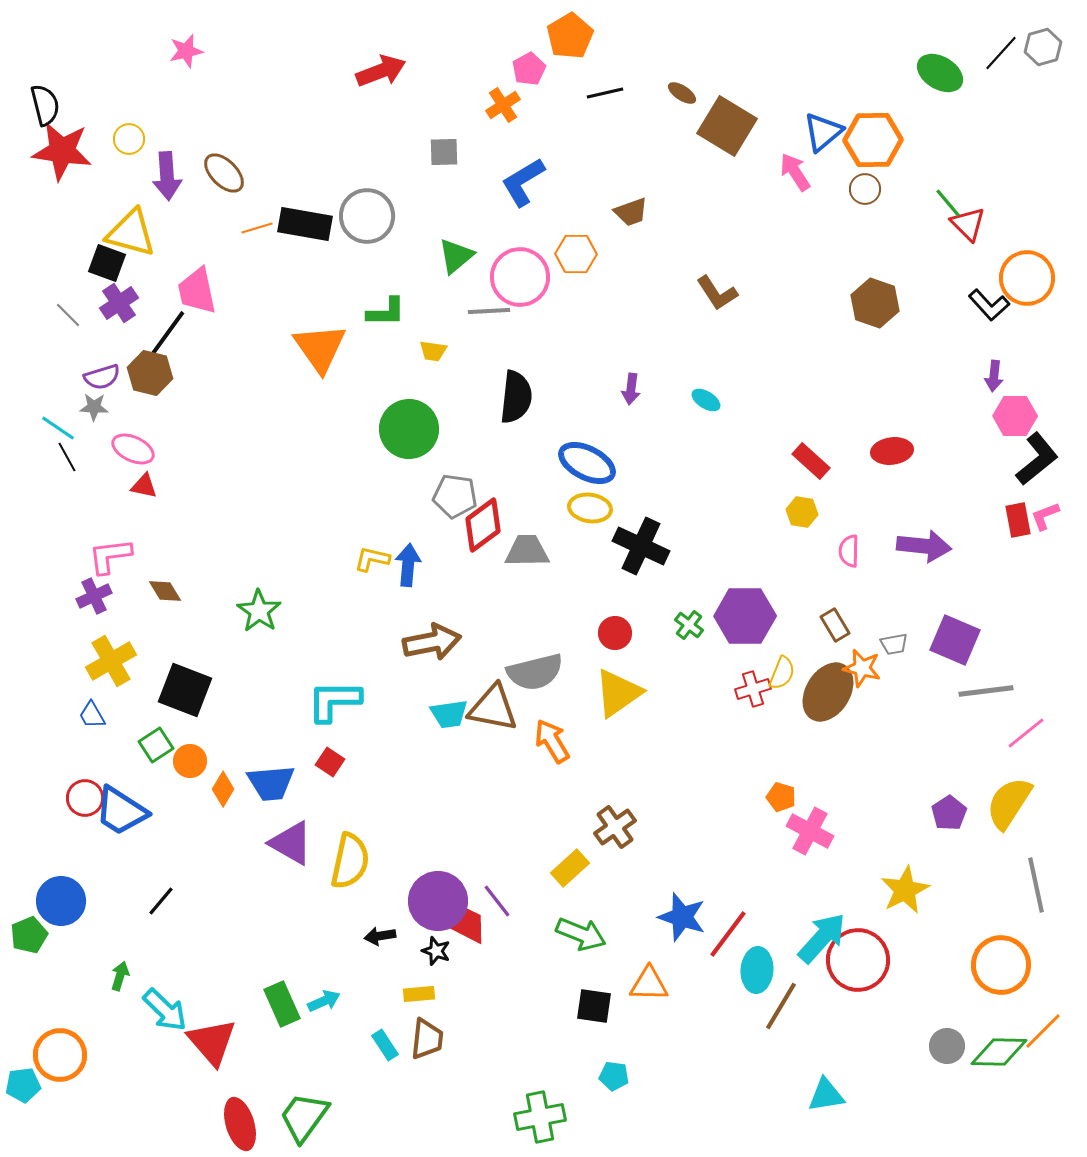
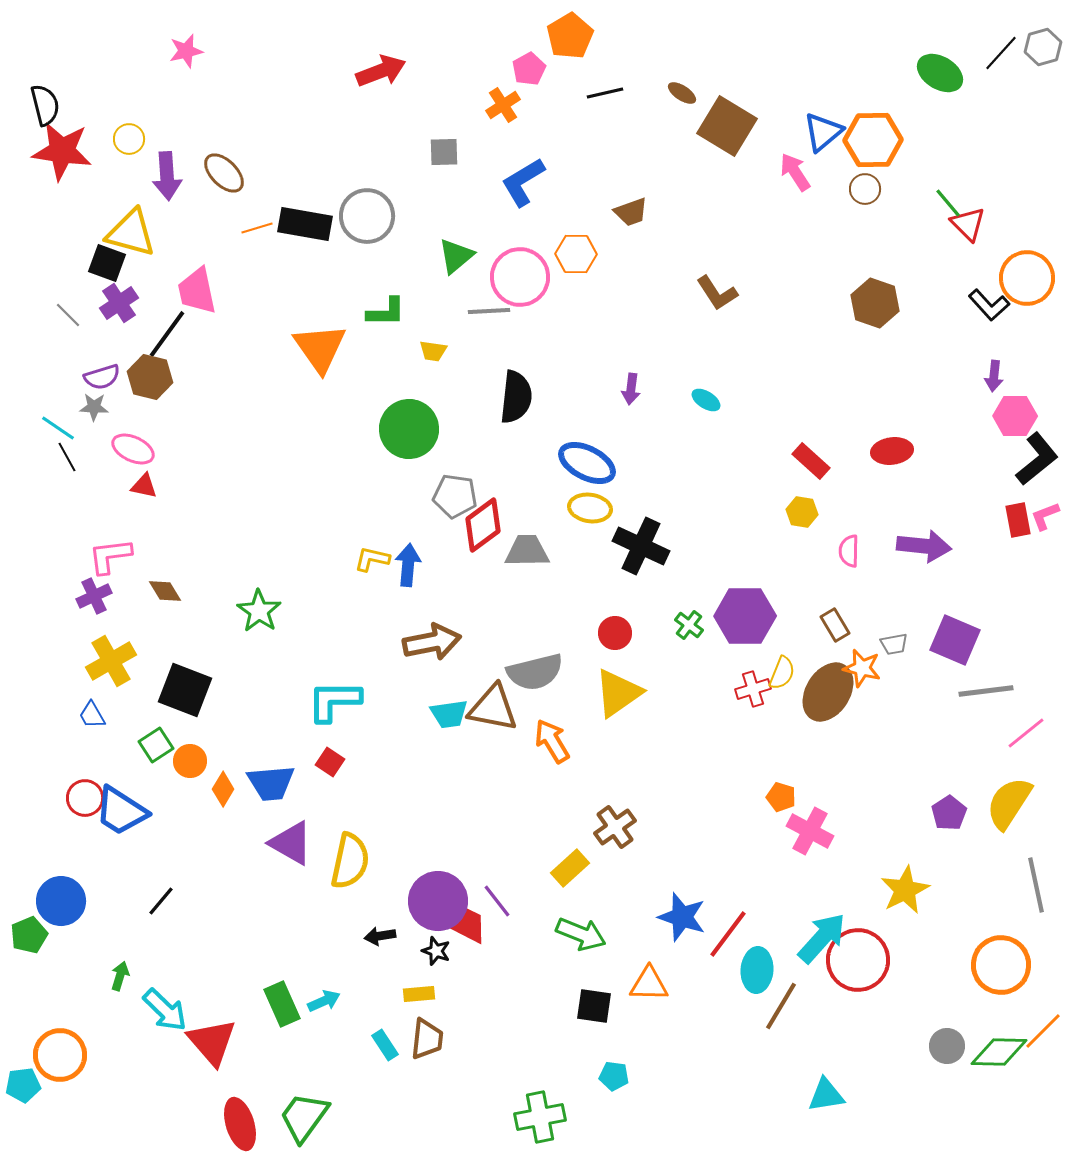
brown hexagon at (150, 373): moved 4 px down
